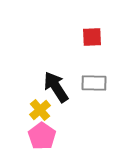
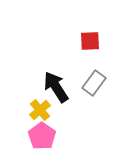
red square: moved 2 px left, 4 px down
gray rectangle: rotated 55 degrees counterclockwise
